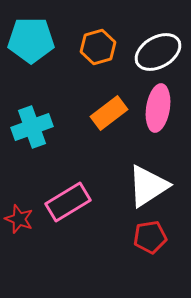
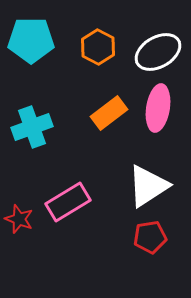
orange hexagon: rotated 16 degrees counterclockwise
